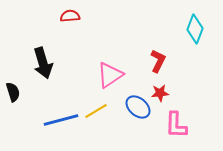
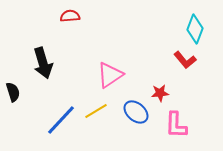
red L-shape: moved 27 px right, 1 px up; rotated 115 degrees clockwise
blue ellipse: moved 2 px left, 5 px down
blue line: rotated 32 degrees counterclockwise
